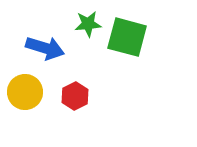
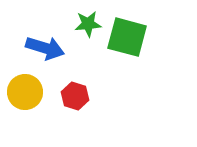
red hexagon: rotated 16 degrees counterclockwise
